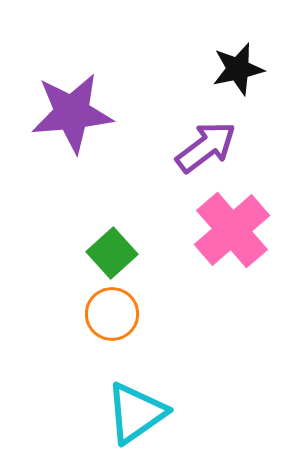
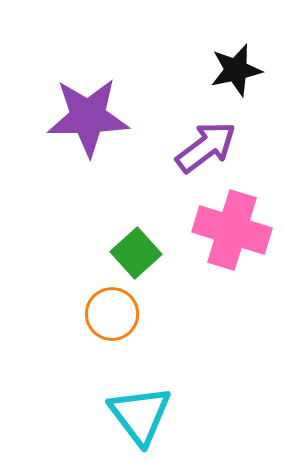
black star: moved 2 px left, 1 px down
purple star: moved 16 px right, 4 px down; rotated 4 degrees clockwise
pink cross: rotated 32 degrees counterclockwise
green square: moved 24 px right
cyan triangle: moved 4 px right, 2 px down; rotated 32 degrees counterclockwise
